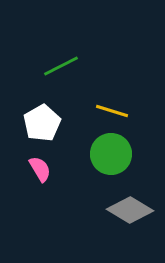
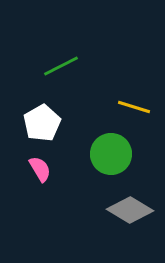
yellow line: moved 22 px right, 4 px up
